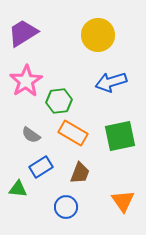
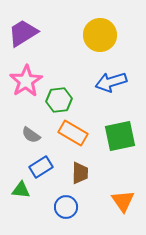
yellow circle: moved 2 px right
green hexagon: moved 1 px up
brown trapezoid: rotated 20 degrees counterclockwise
green triangle: moved 3 px right, 1 px down
